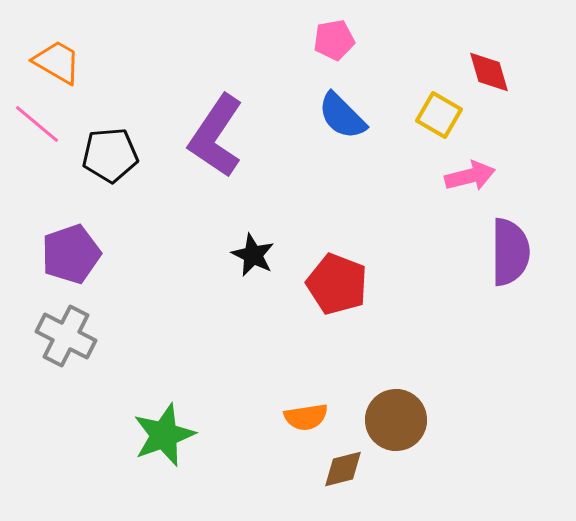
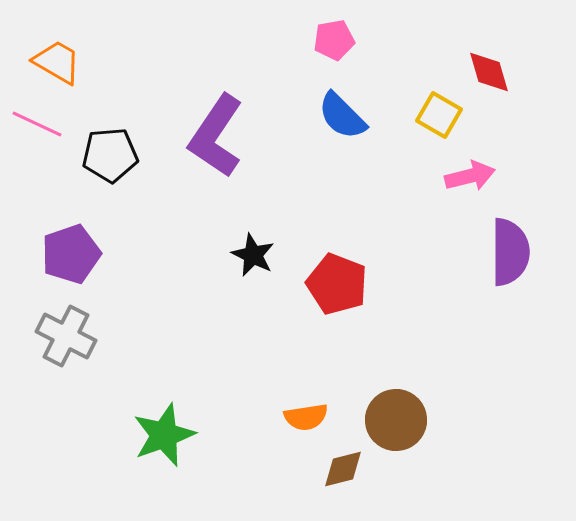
pink line: rotated 15 degrees counterclockwise
